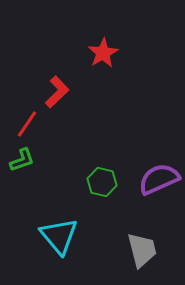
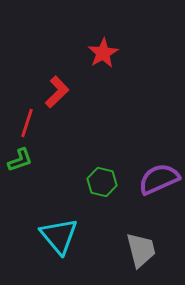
red line: moved 1 px up; rotated 16 degrees counterclockwise
green L-shape: moved 2 px left
gray trapezoid: moved 1 px left
